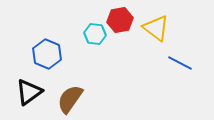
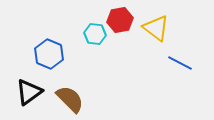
blue hexagon: moved 2 px right
brown semicircle: rotated 100 degrees clockwise
